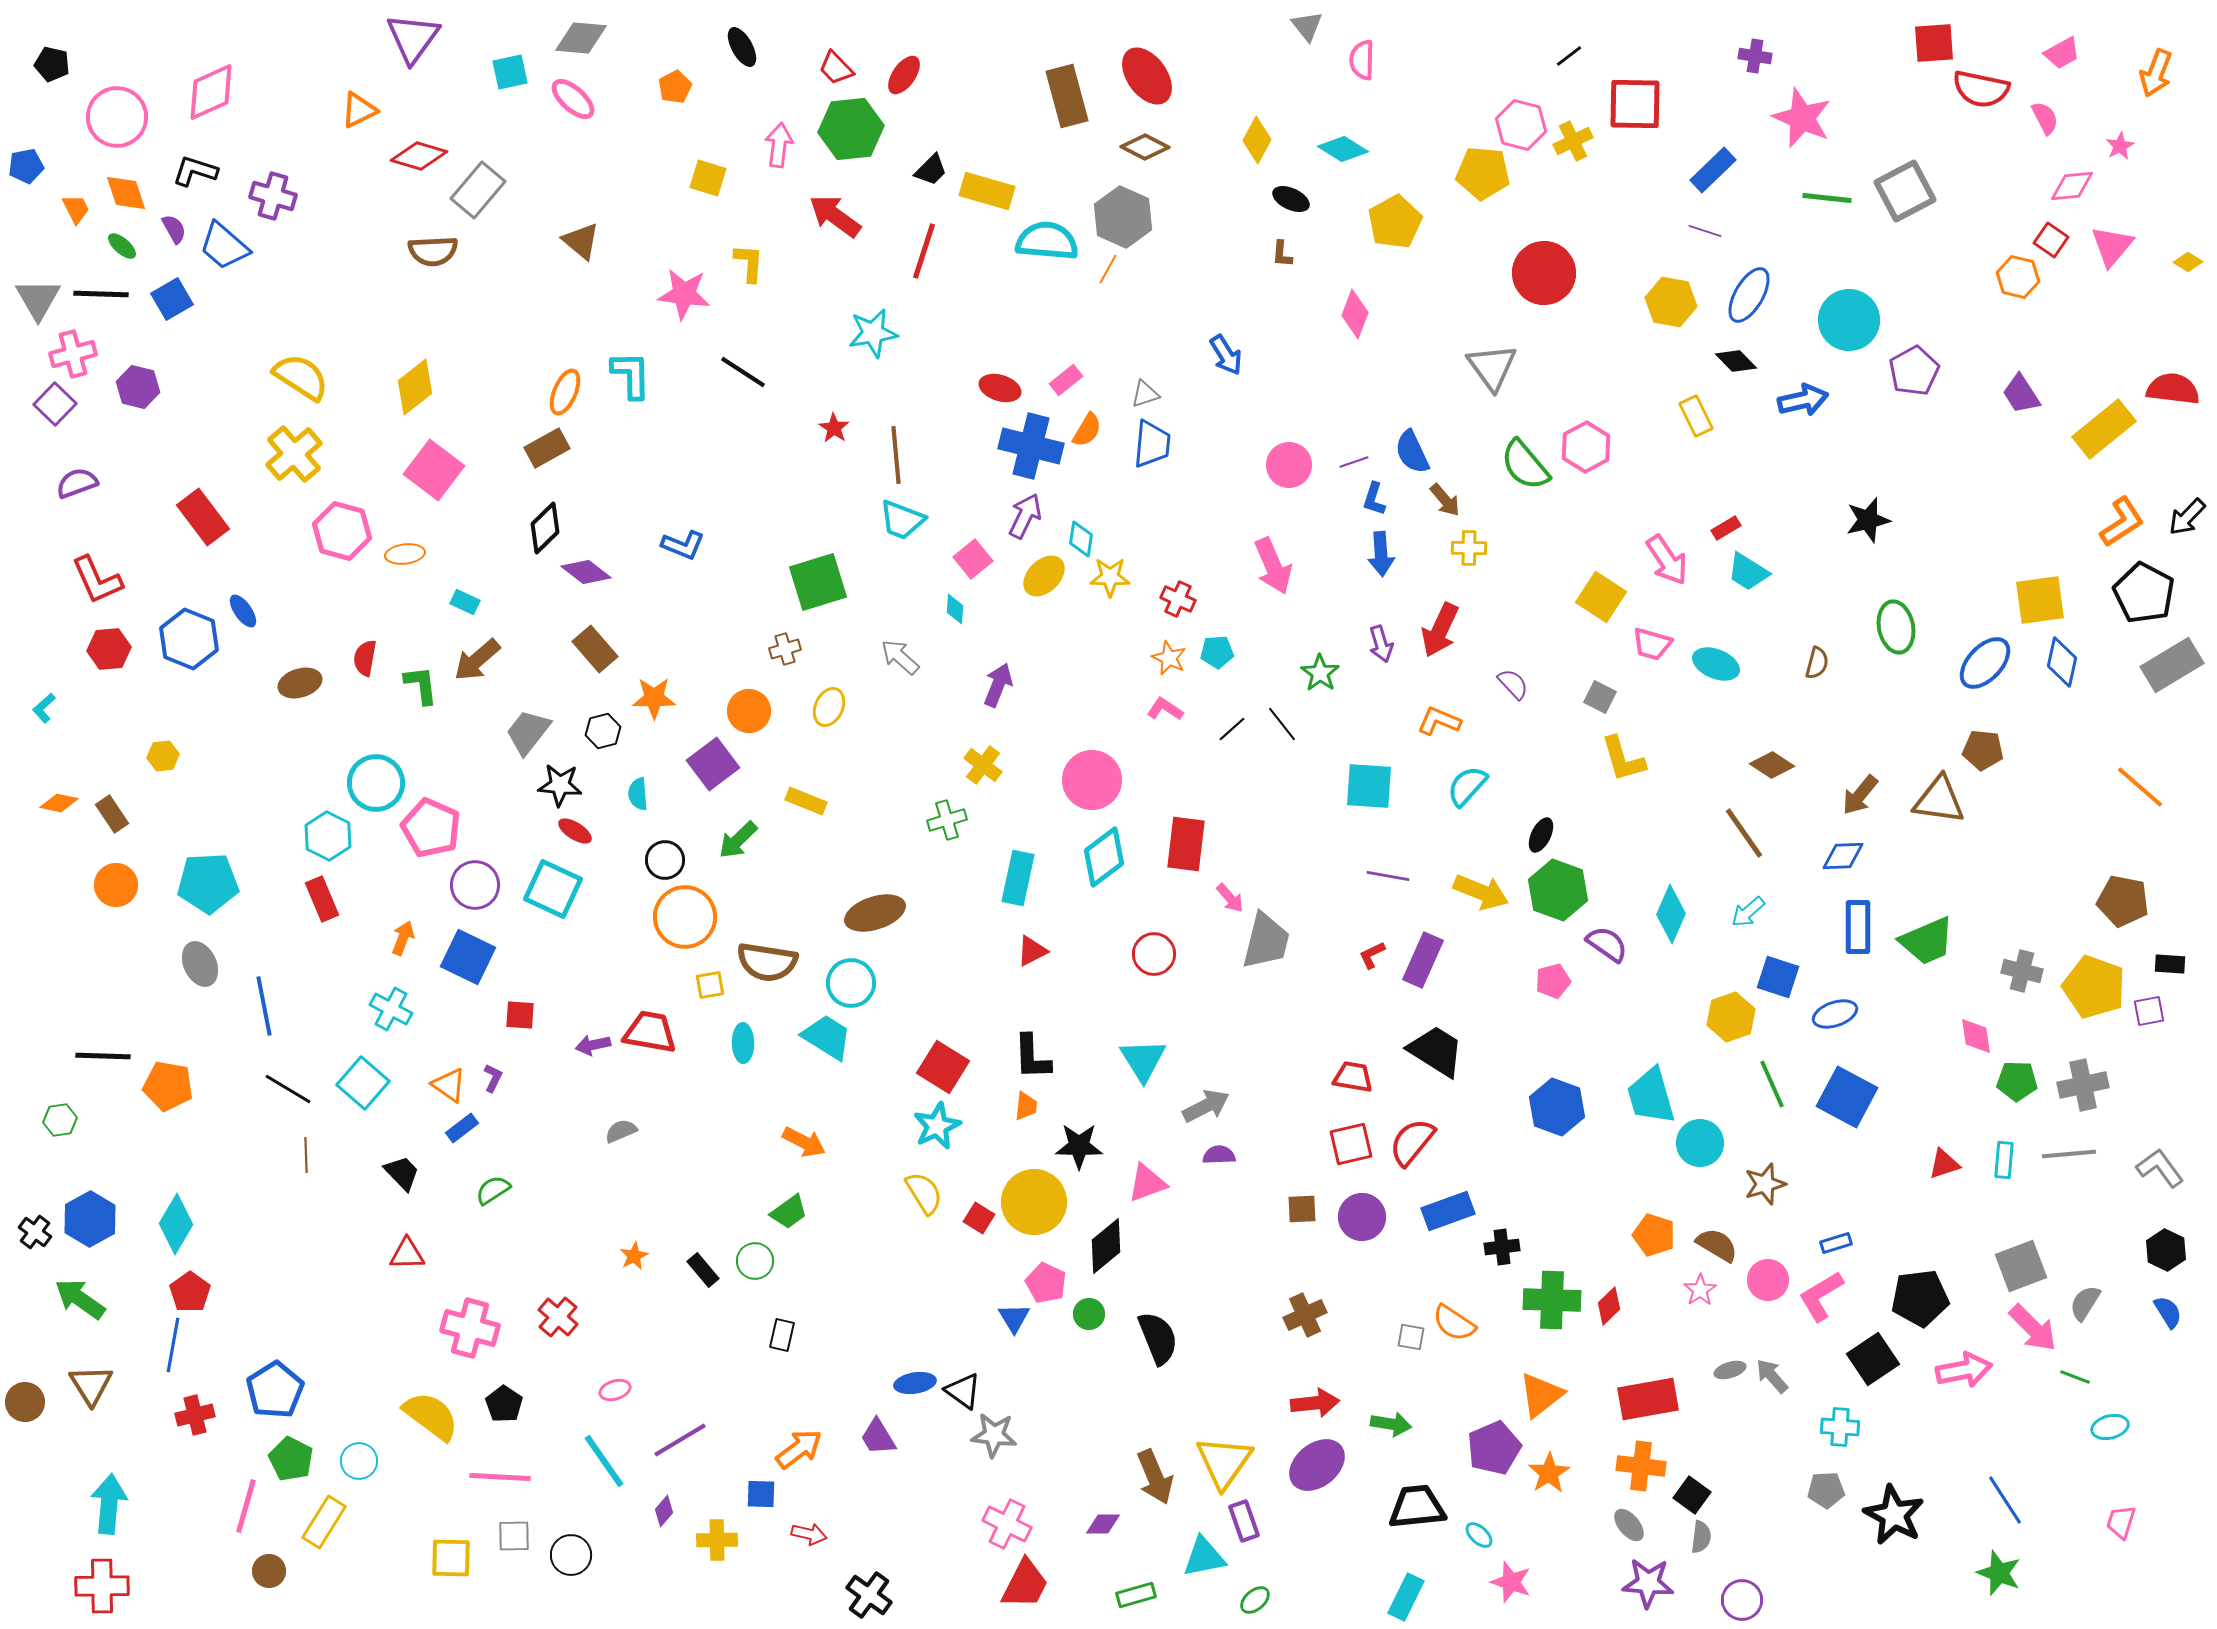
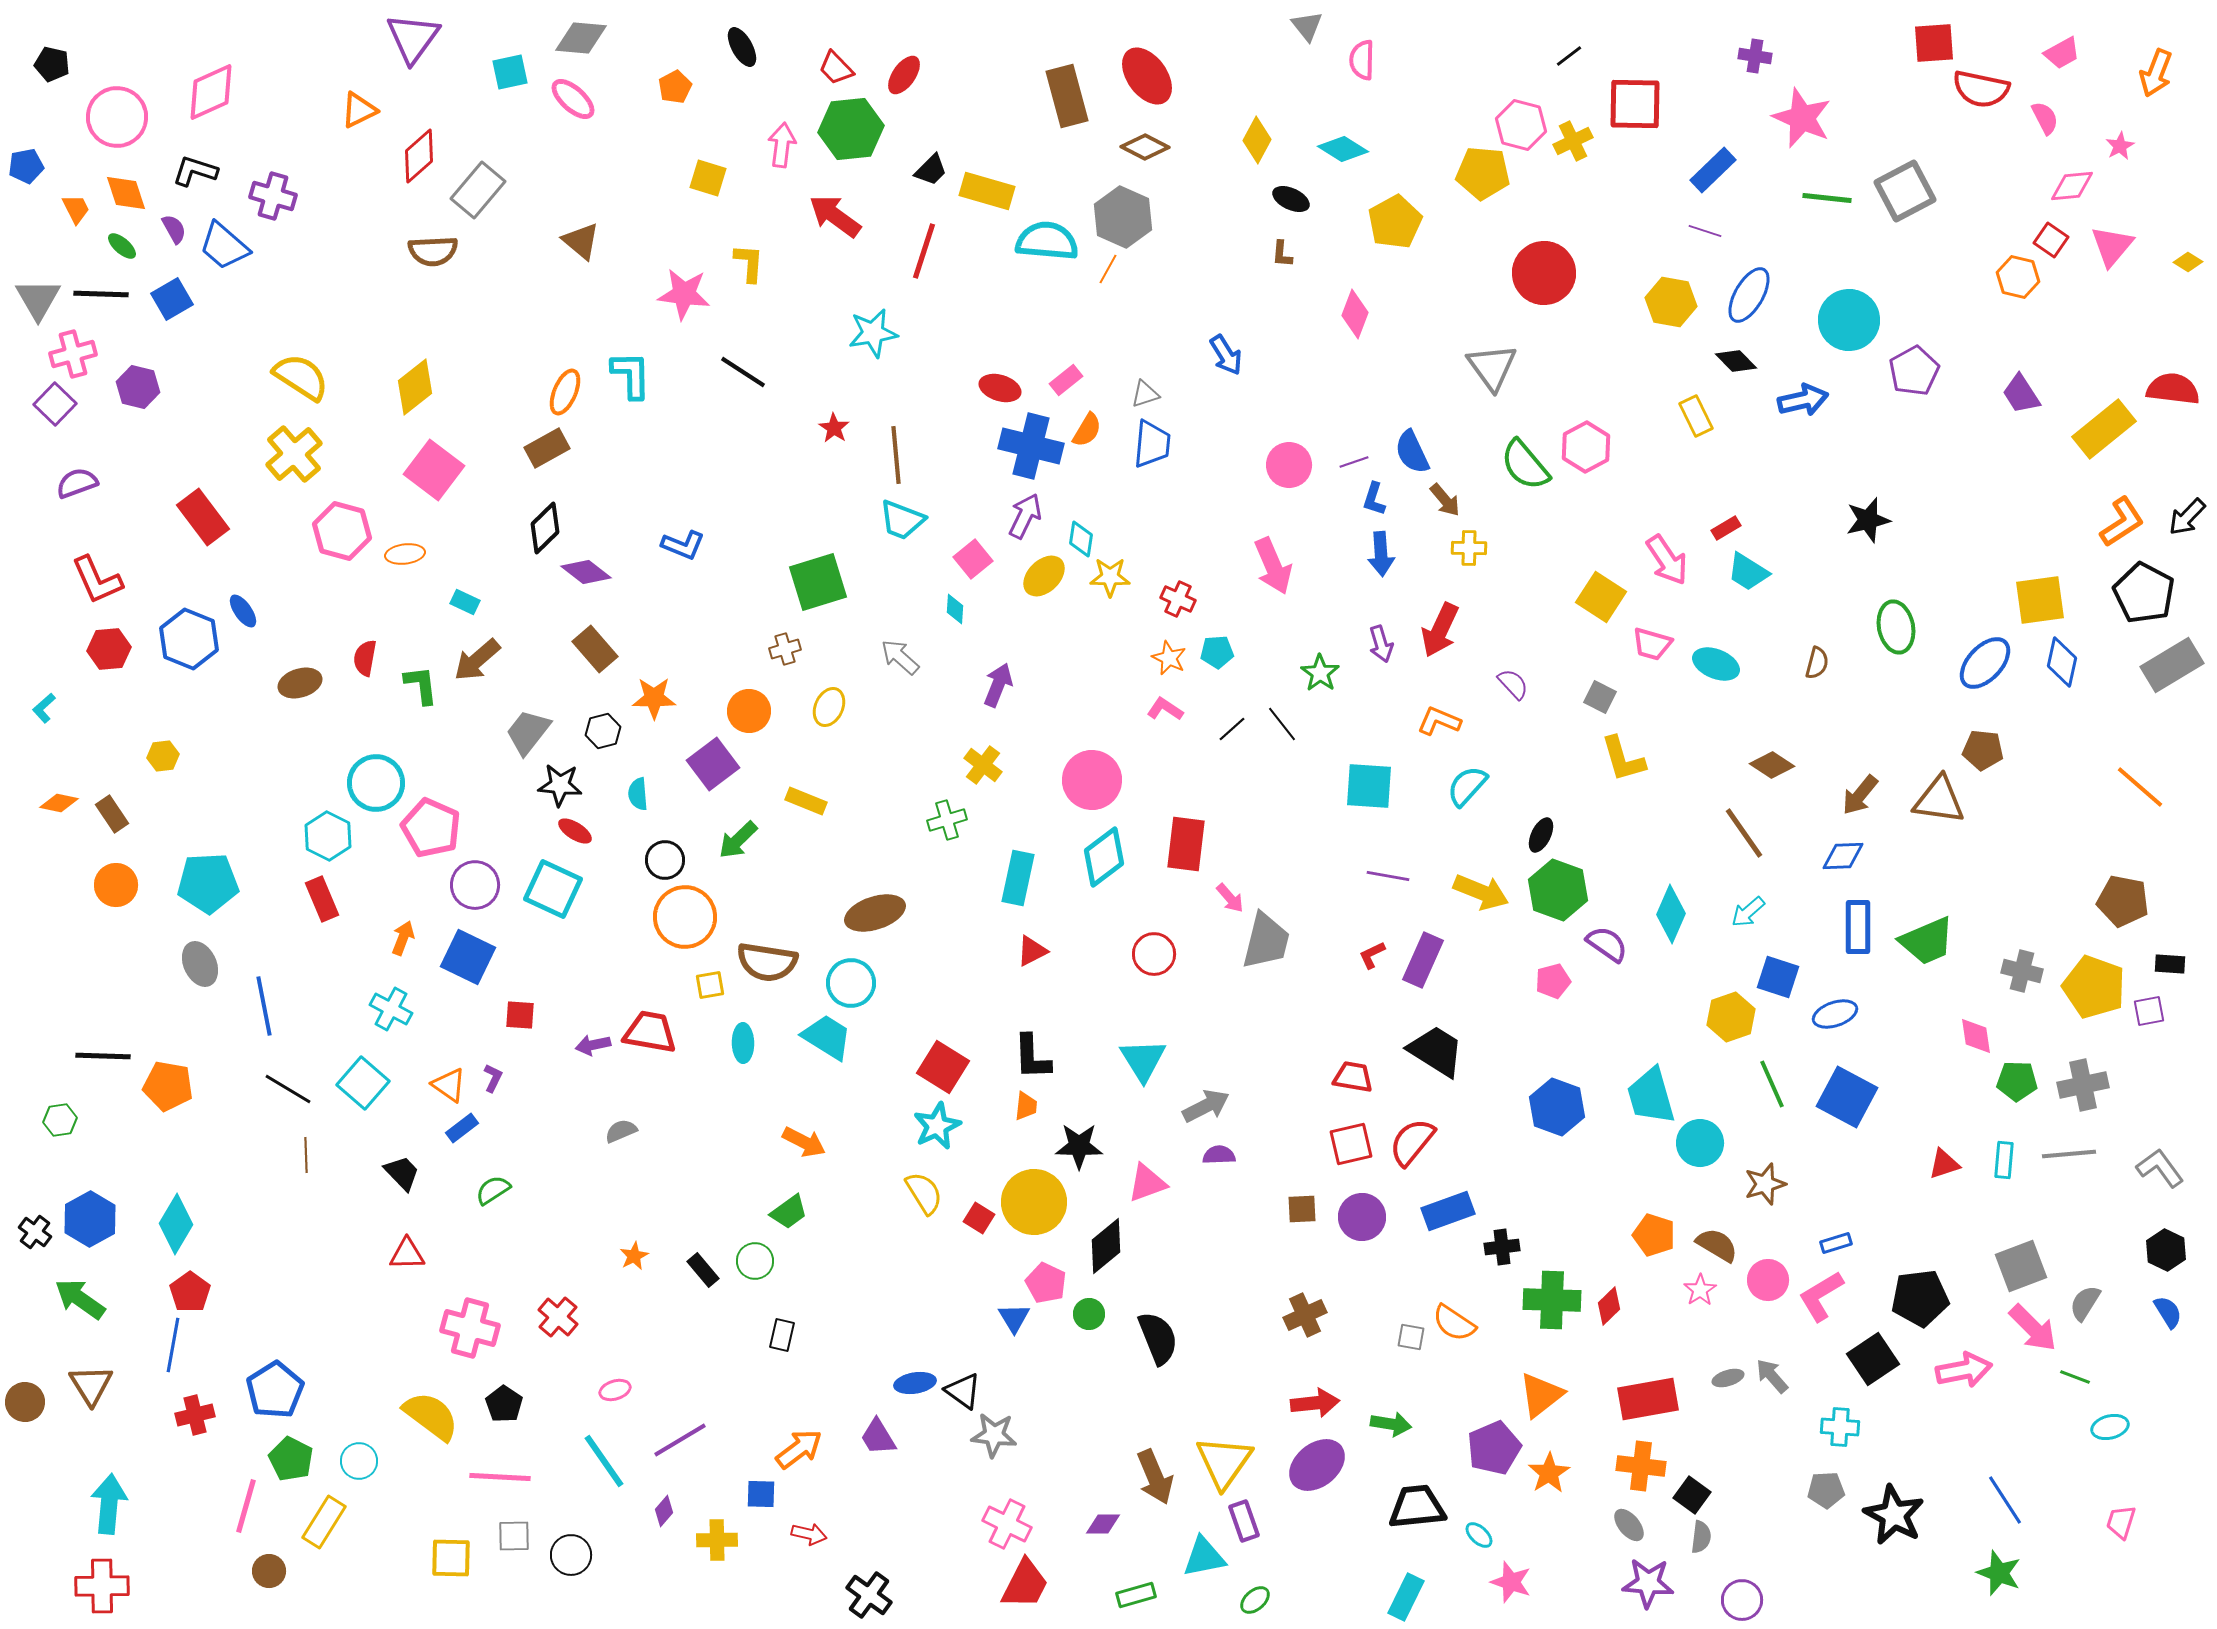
pink arrow at (779, 145): moved 3 px right
red diamond at (419, 156): rotated 58 degrees counterclockwise
gray ellipse at (1730, 1370): moved 2 px left, 8 px down
